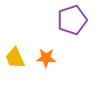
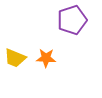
yellow trapezoid: rotated 45 degrees counterclockwise
